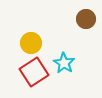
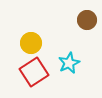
brown circle: moved 1 px right, 1 px down
cyan star: moved 5 px right; rotated 15 degrees clockwise
